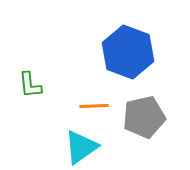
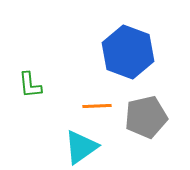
orange line: moved 3 px right
gray pentagon: moved 2 px right
